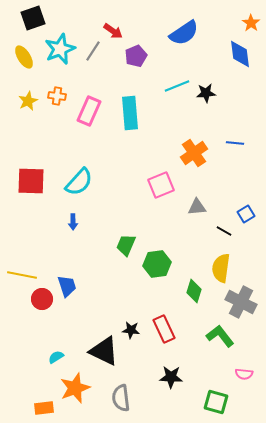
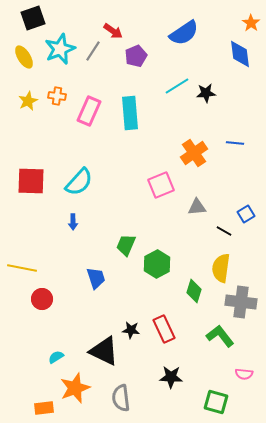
cyan line at (177, 86): rotated 10 degrees counterclockwise
green hexagon at (157, 264): rotated 20 degrees counterclockwise
yellow line at (22, 275): moved 7 px up
blue trapezoid at (67, 286): moved 29 px right, 8 px up
gray cross at (241, 302): rotated 20 degrees counterclockwise
